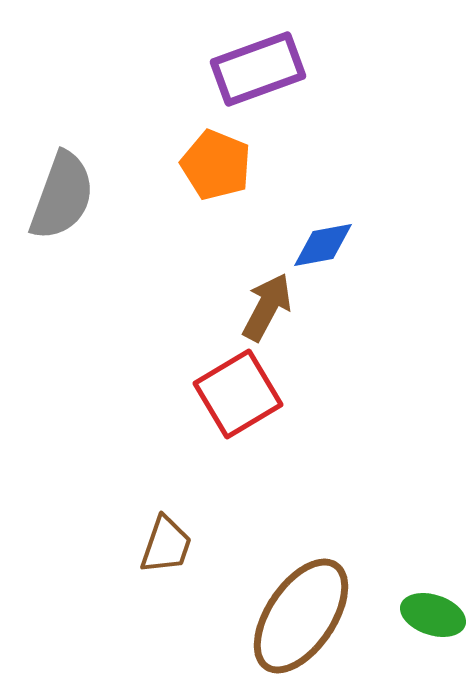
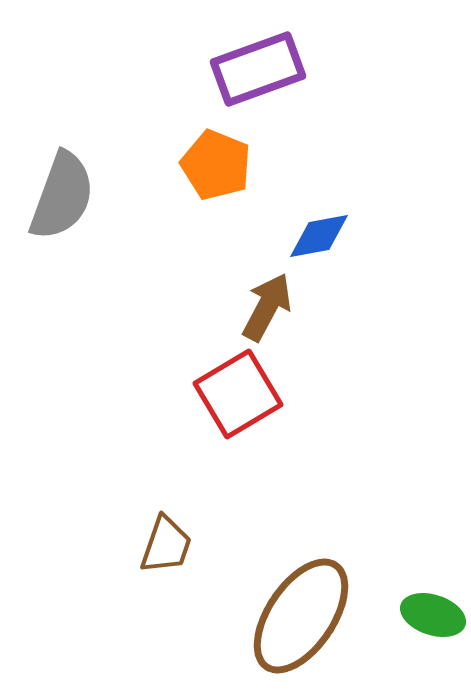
blue diamond: moved 4 px left, 9 px up
